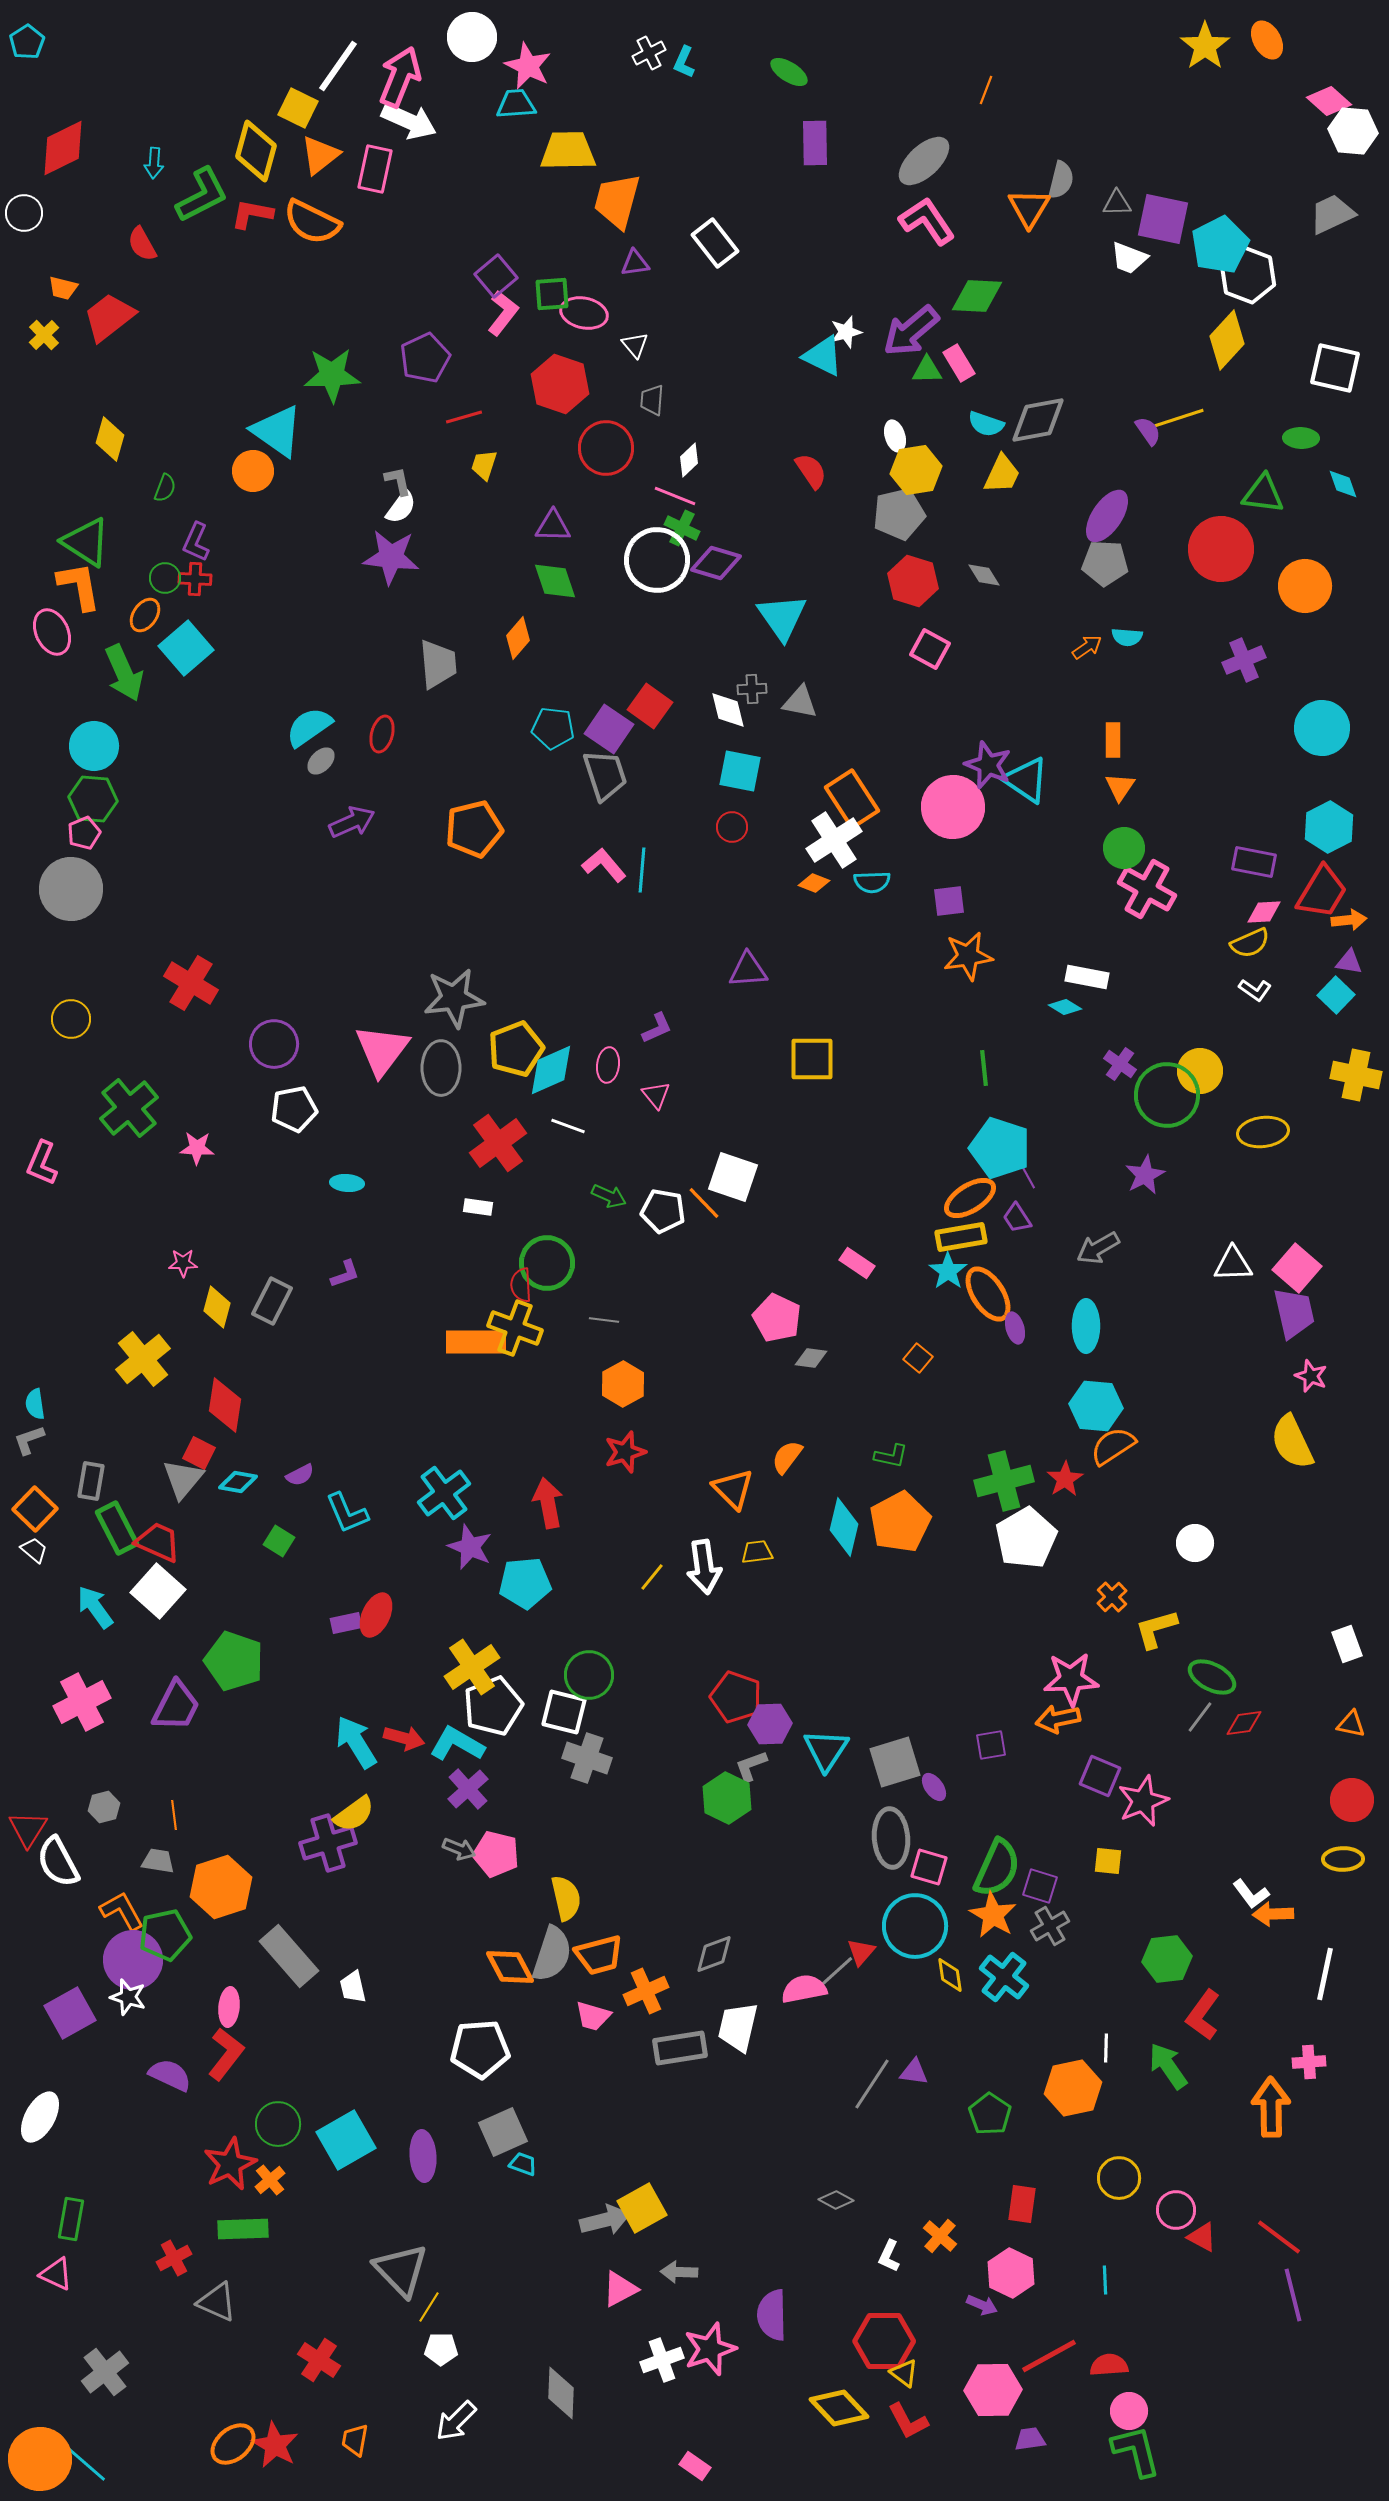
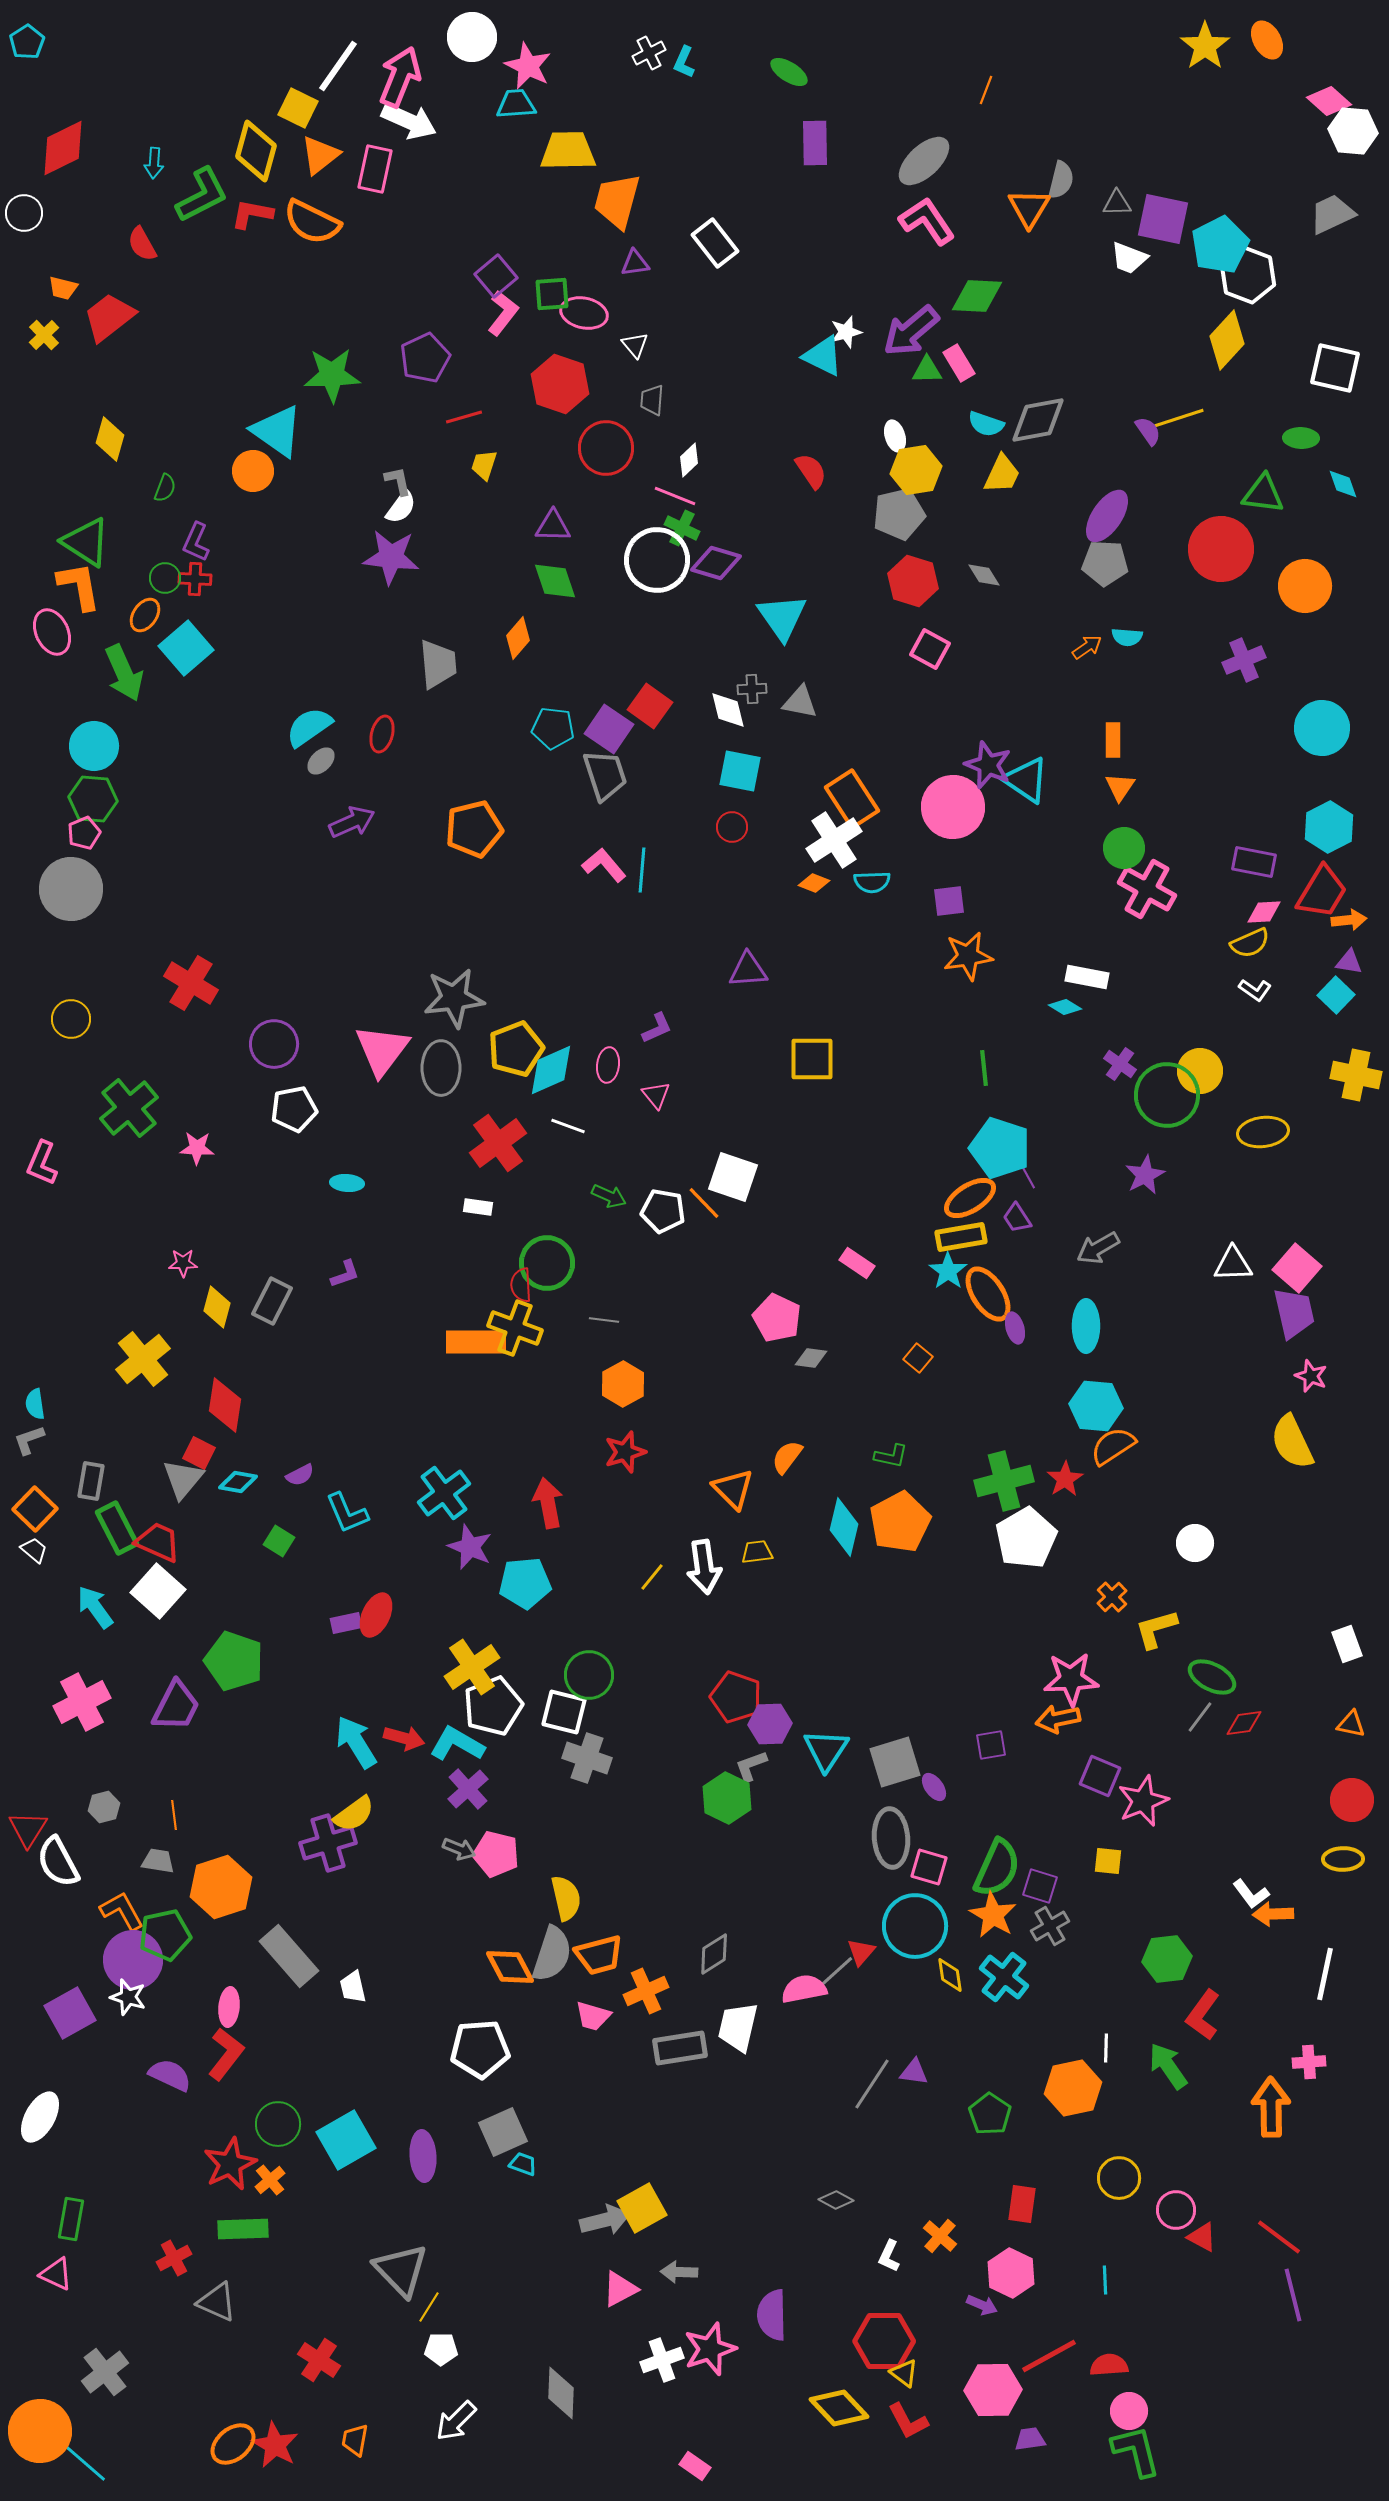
gray diamond at (714, 1954): rotated 12 degrees counterclockwise
orange circle at (40, 2459): moved 28 px up
